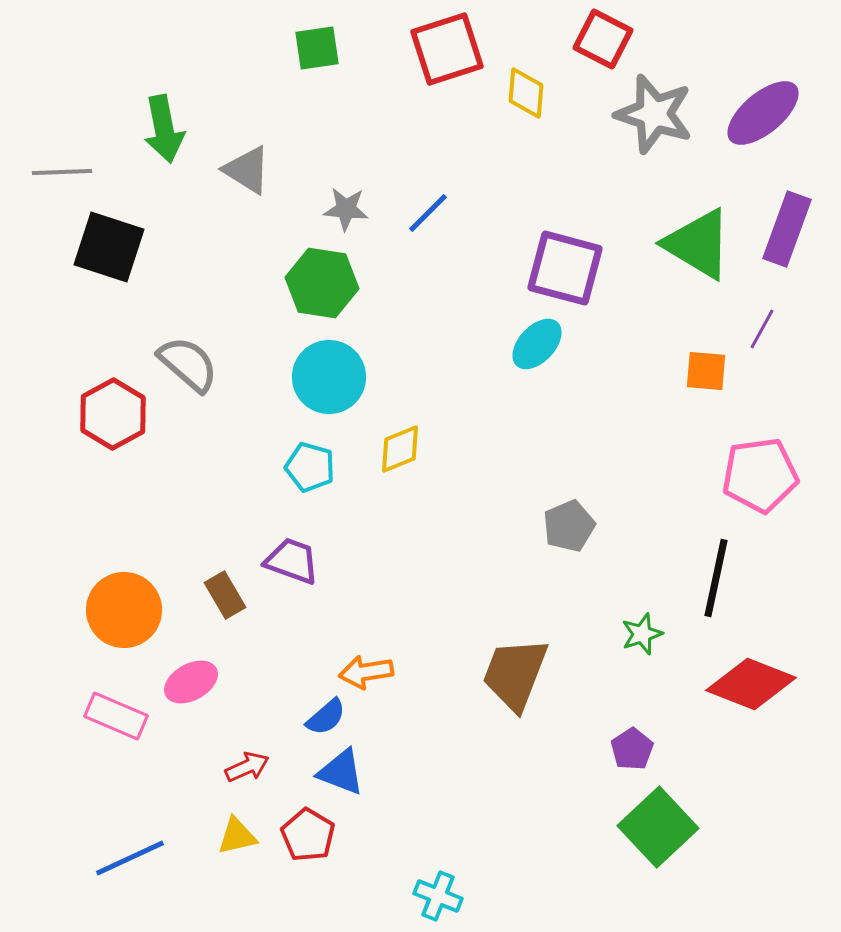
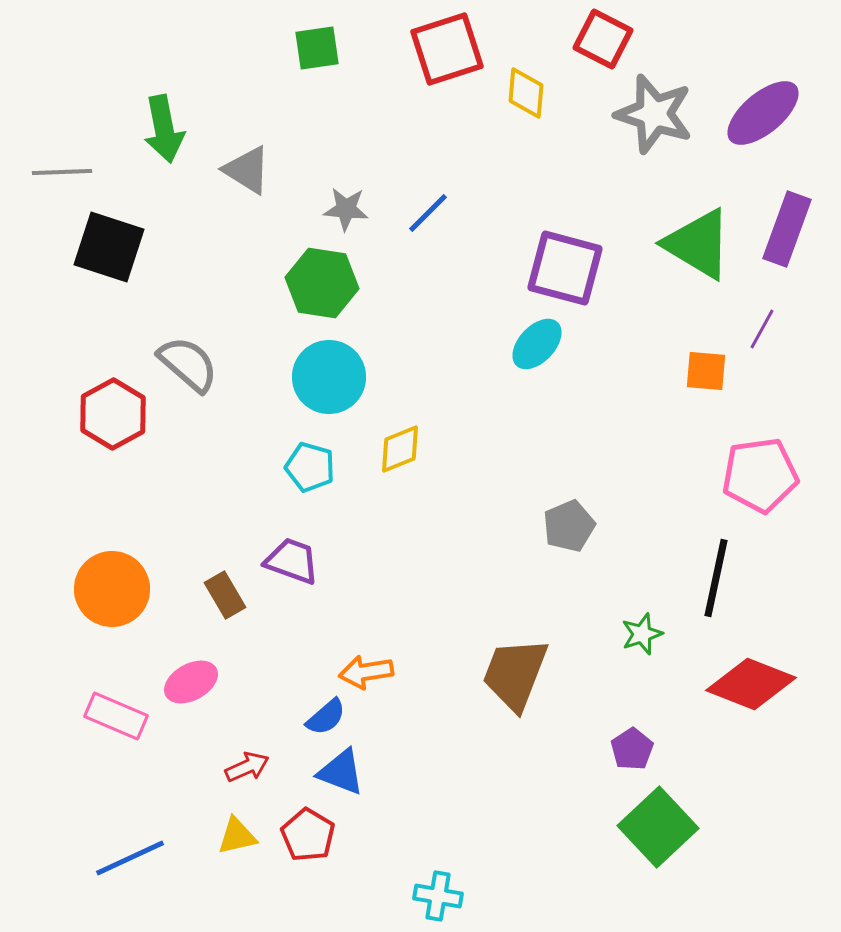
orange circle at (124, 610): moved 12 px left, 21 px up
cyan cross at (438, 896): rotated 12 degrees counterclockwise
